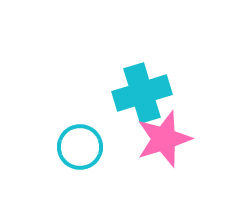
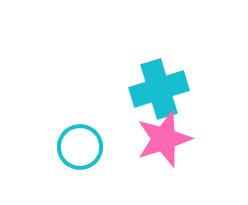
cyan cross: moved 17 px right, 4 px up
